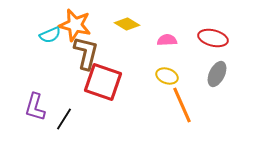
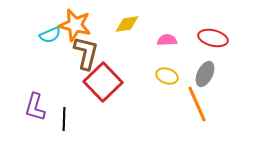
yellow diamond: rotated 40 degrees counterclockwise
gray ellipse: moved 12 px left
red square: rotated 27 degrees clockwise
orange line: moved 15 px right, 1 px up
black line: rotated 30 degrees counterclockwise
